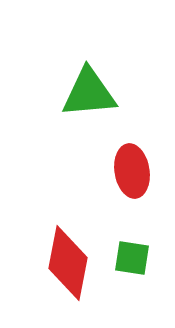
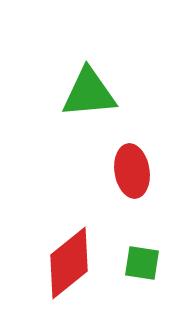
green square: moved 10 px right, 5 px down
red diamond: moved 1 px right; rotated 40 degrees clockwise
